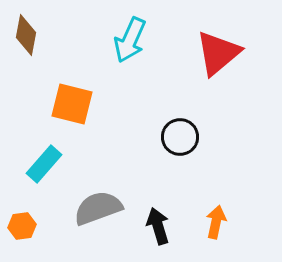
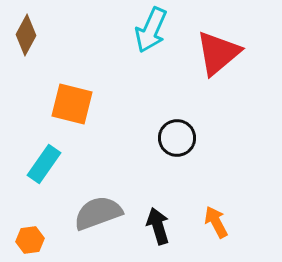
brown diamond: rotated 18 degrees clockwise
cyan arrow: moved 21 px right, 10 px up
black circle: moved 3 px left, 1 px down
cyan rectangle: rotated 6 degrees counterclockwise
gray semicircle: moved 5 px down
orange arrow: rotated 40 degrees counterclockwise
orange hexagon: moved 8 px right, 14 px down
